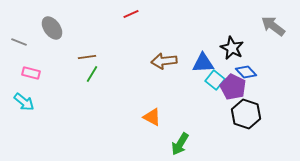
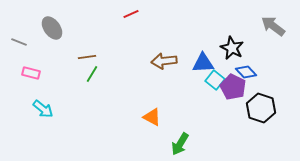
cyan arrow: moved 19 px right, 7 px down
black hexagon: moved 15 px right, 6 px up
